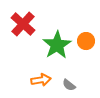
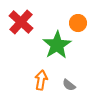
red cross: moved 2 px left, 2 px up
orange circle: moved 8 px left, 18 px up
orange arrow: rotated 72 degrees counterclockwise
